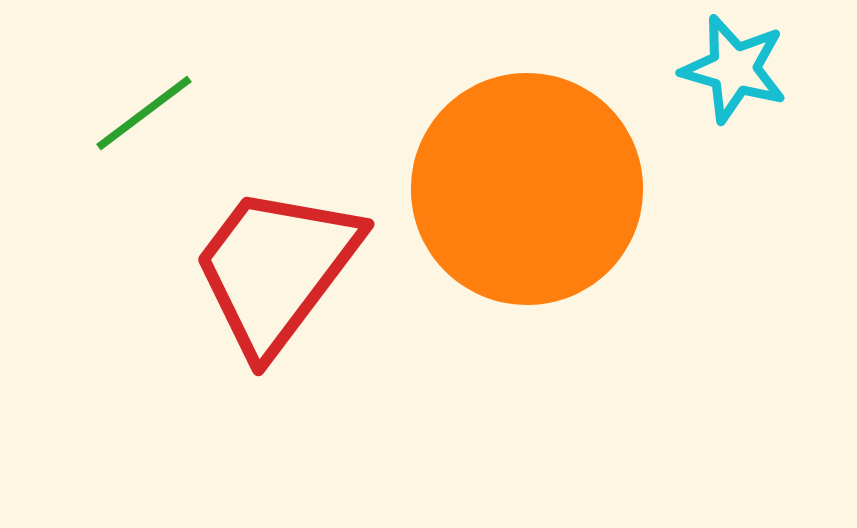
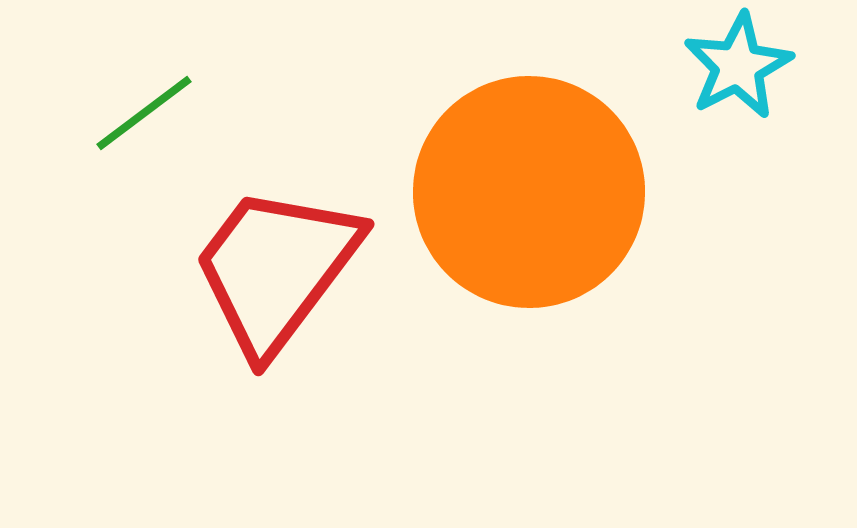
cyan star: moved 4 px right, 3 px up; rotated 29 degrees clockwise
orange circle: moved 2 px right, 3 px down
